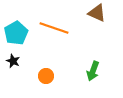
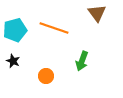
brown triangle: rotated 30 degrees clockwise
cyan pentagon: moved 1 px left, 3 px up; rotated 15 degrees clockwise
green arrow: moved 11 px left, 10 px up
